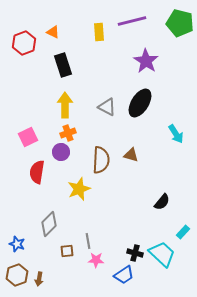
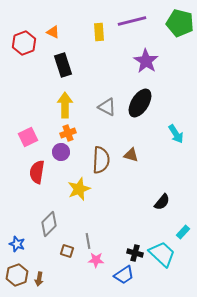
brown square: rotated 24 degrees clockwise
